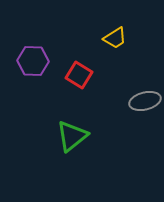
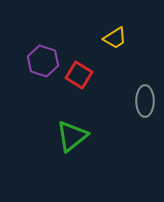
purple hexagon: moved 10 px right; rotated 16 degrees clockwise
gray ellipse: rotated 76 degrees counterclockwise
